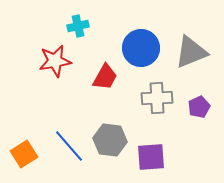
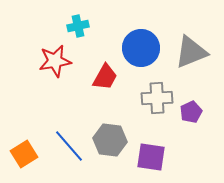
purple pentagon: moved 8 px left, 5 px down
purple square: rotated 12 degrees clockwise
